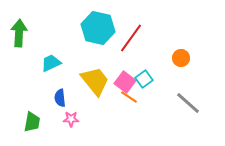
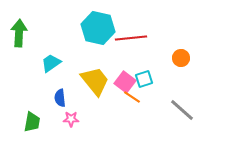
red line: rotated 48 degrees clockwise
cyan trapezoid: rotated 10 degrees counterclockwise
cyan square: rotated 18 degrees clockwise
orange line: moved 3 px right
gray line: moved 6 px left, 7 px down
